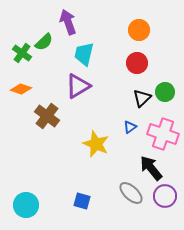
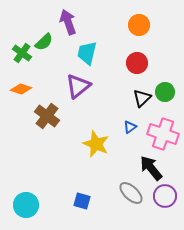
orange circle: moved 5 px up
cyan trapezoid: moved 3 px right, 1 px up
purple triangle: rotated 8 degrees counterclockwise
